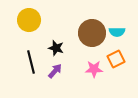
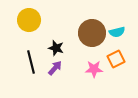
cyan semicircle: rotated 14 degrees counterclockwise
purple arrow: moved 3 px up
